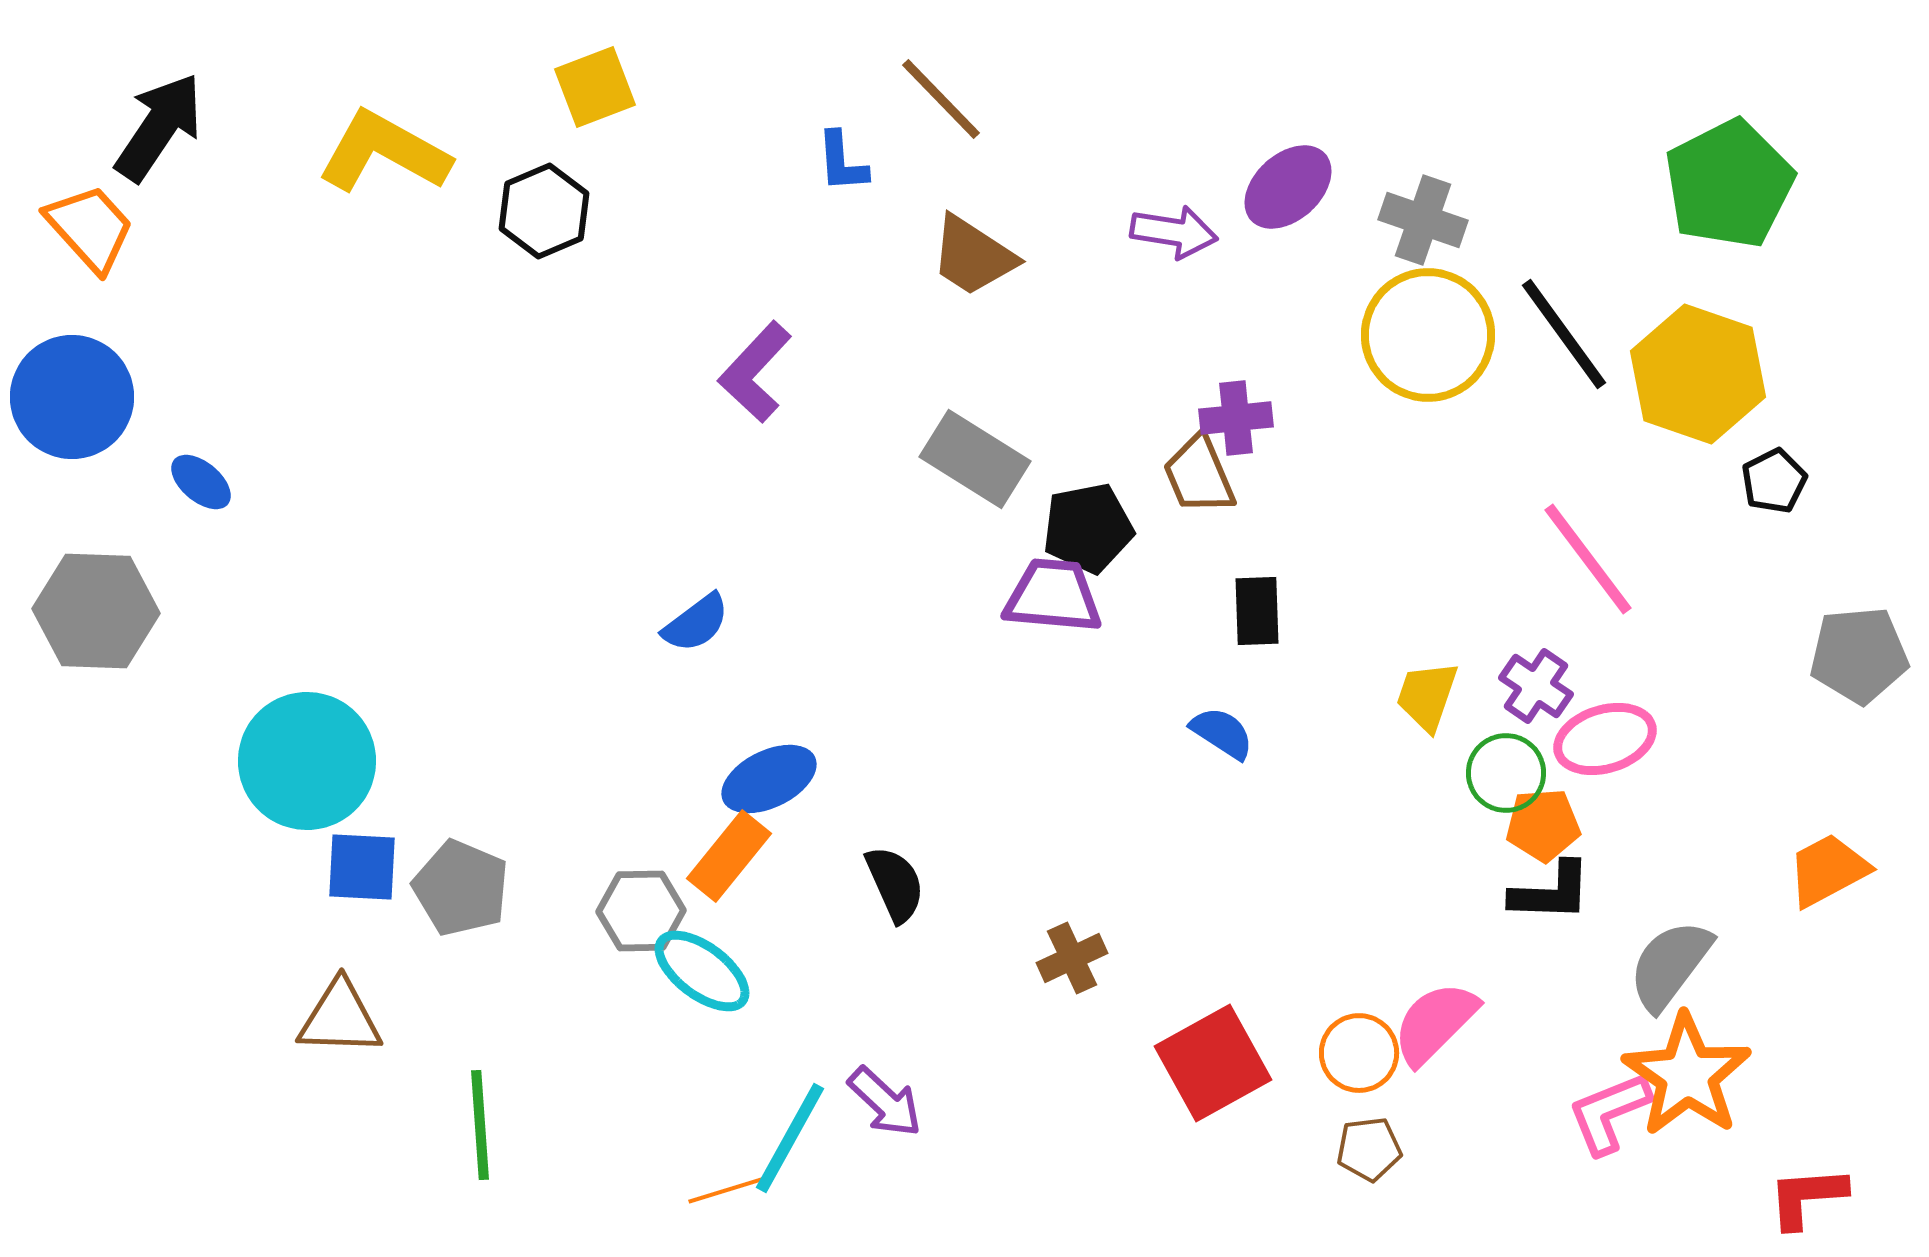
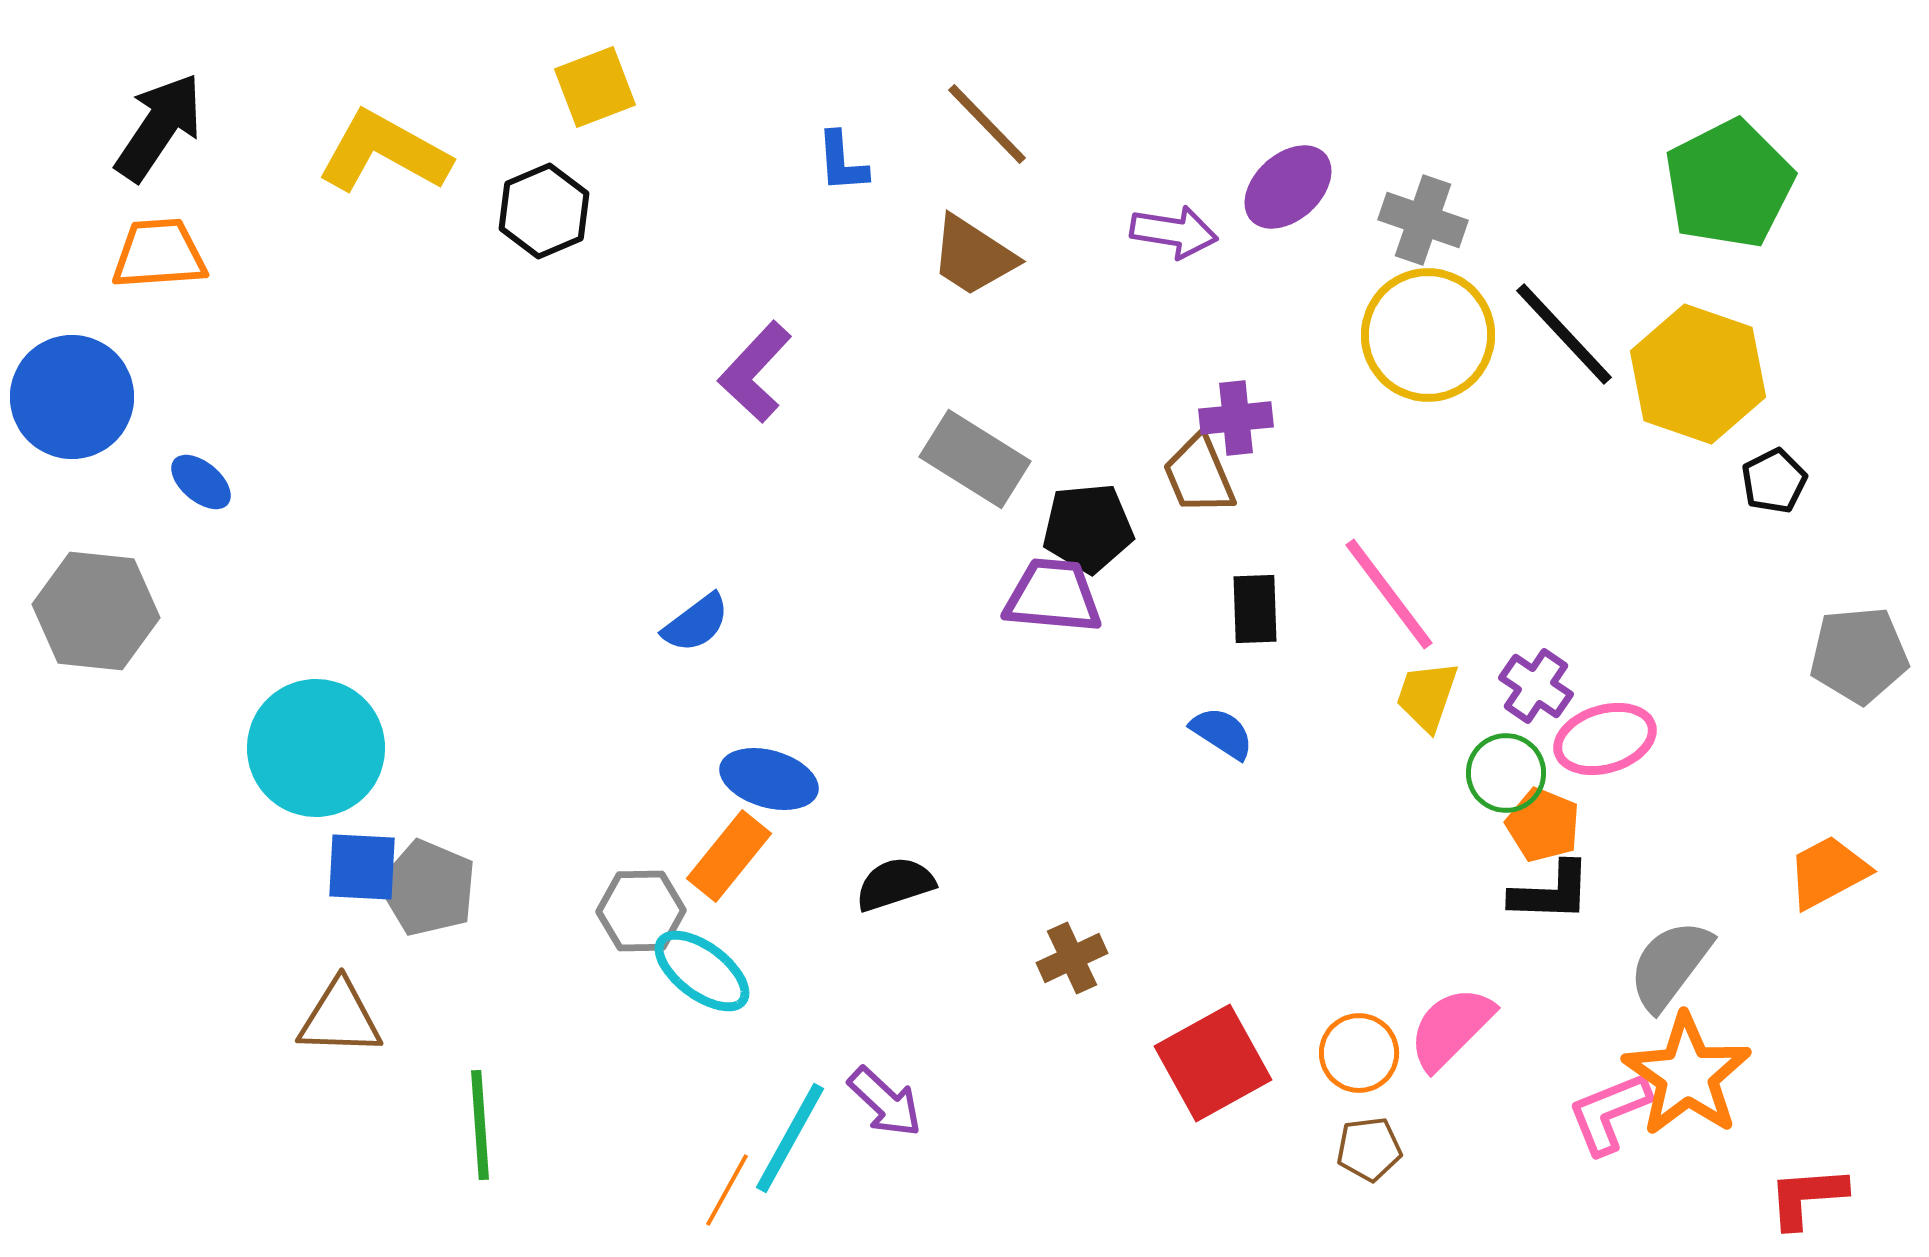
brown line at (941, 99): moved 46 px right, 25 px down
orange trapezoid at (90, 228): moved 69 px right, 26 px down; rotated 52 degrees counterclockwise
black line at (1564, 334): rotated 7 degrees counterclockwise
black pentagon at (1088, 528): rotated 6 degrees clockwise
pink line at (1588, 559): moved 199 px left, 35 px down
gray hexagon at (96, 611): rotated 4 degrees clockwise
black rectangle at (1257, 611): moved 2 px left, 2 px up
cyan circle at (307, 761): moved 9 px right, 13 px up
blue ellipse at (769, 779): rotated 42 degrees clockwise
orange pentagon at (1543, 825): rotated 26 degrees clockwise
orange trapezoid at (1828, 870): moved 2 px down
black semicircle at (895, 884): rotated 84 degrees counterclockwise
gray pentagon at (461, 888): moved 33 px left
pink semicircle at (1435, 1023): moved 16 px right, 5 px down
orange line at (727, 1190): rotated 44 degrees counterclockwise
